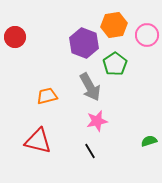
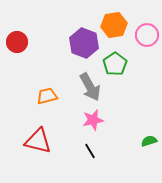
red circle: moved 2 px right, 5 px down
pink star: moved 4 px left, 1 px up
